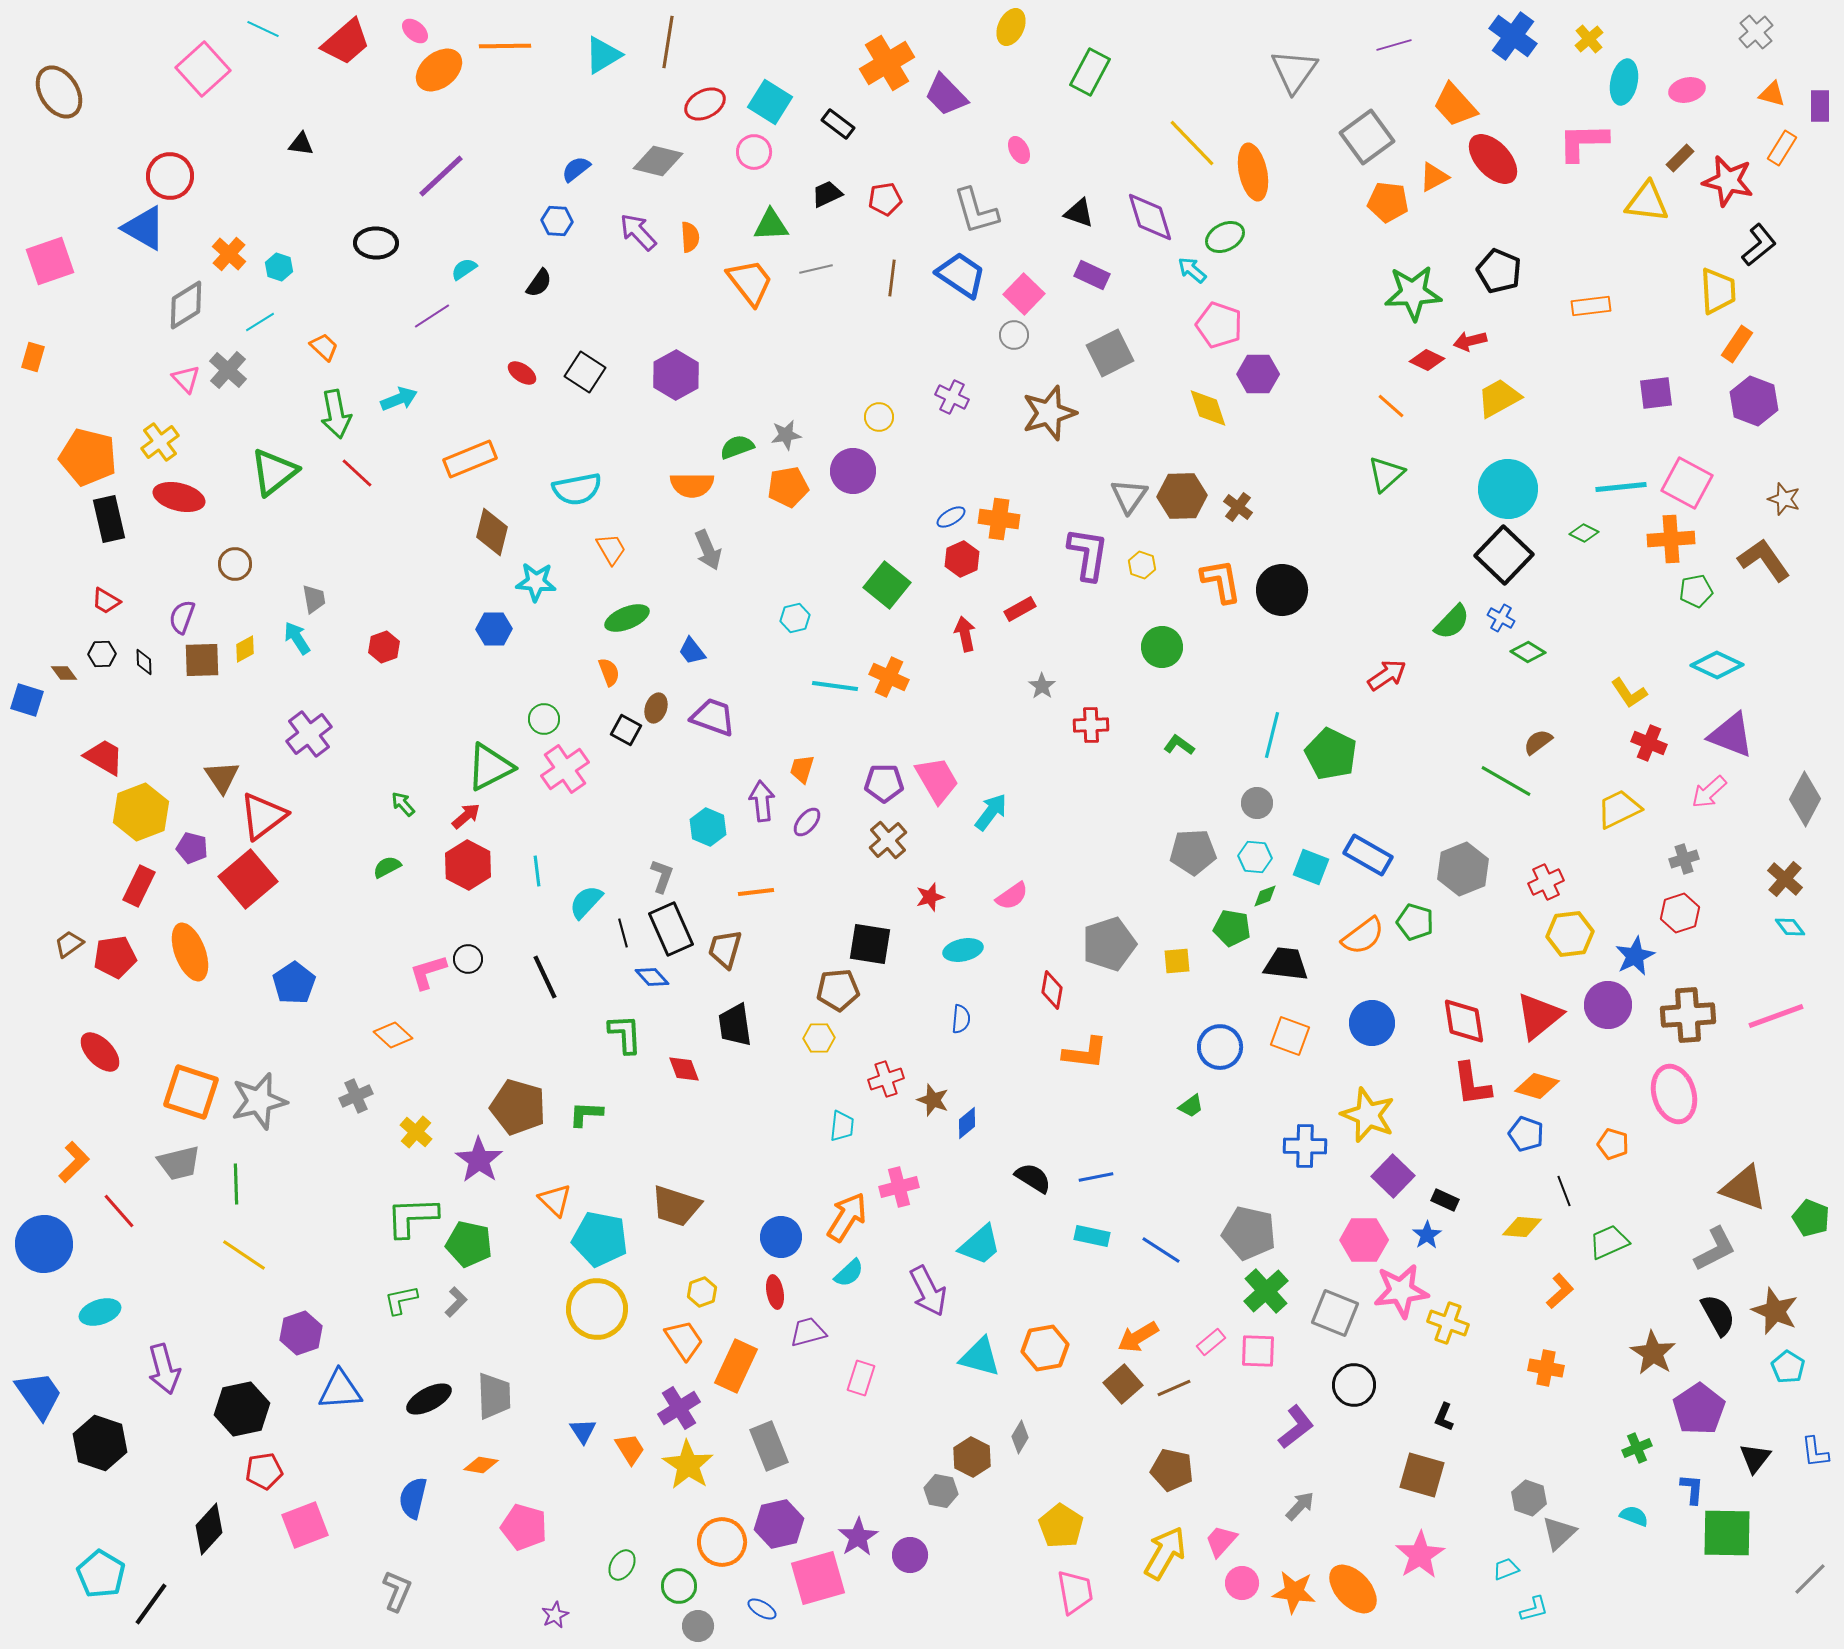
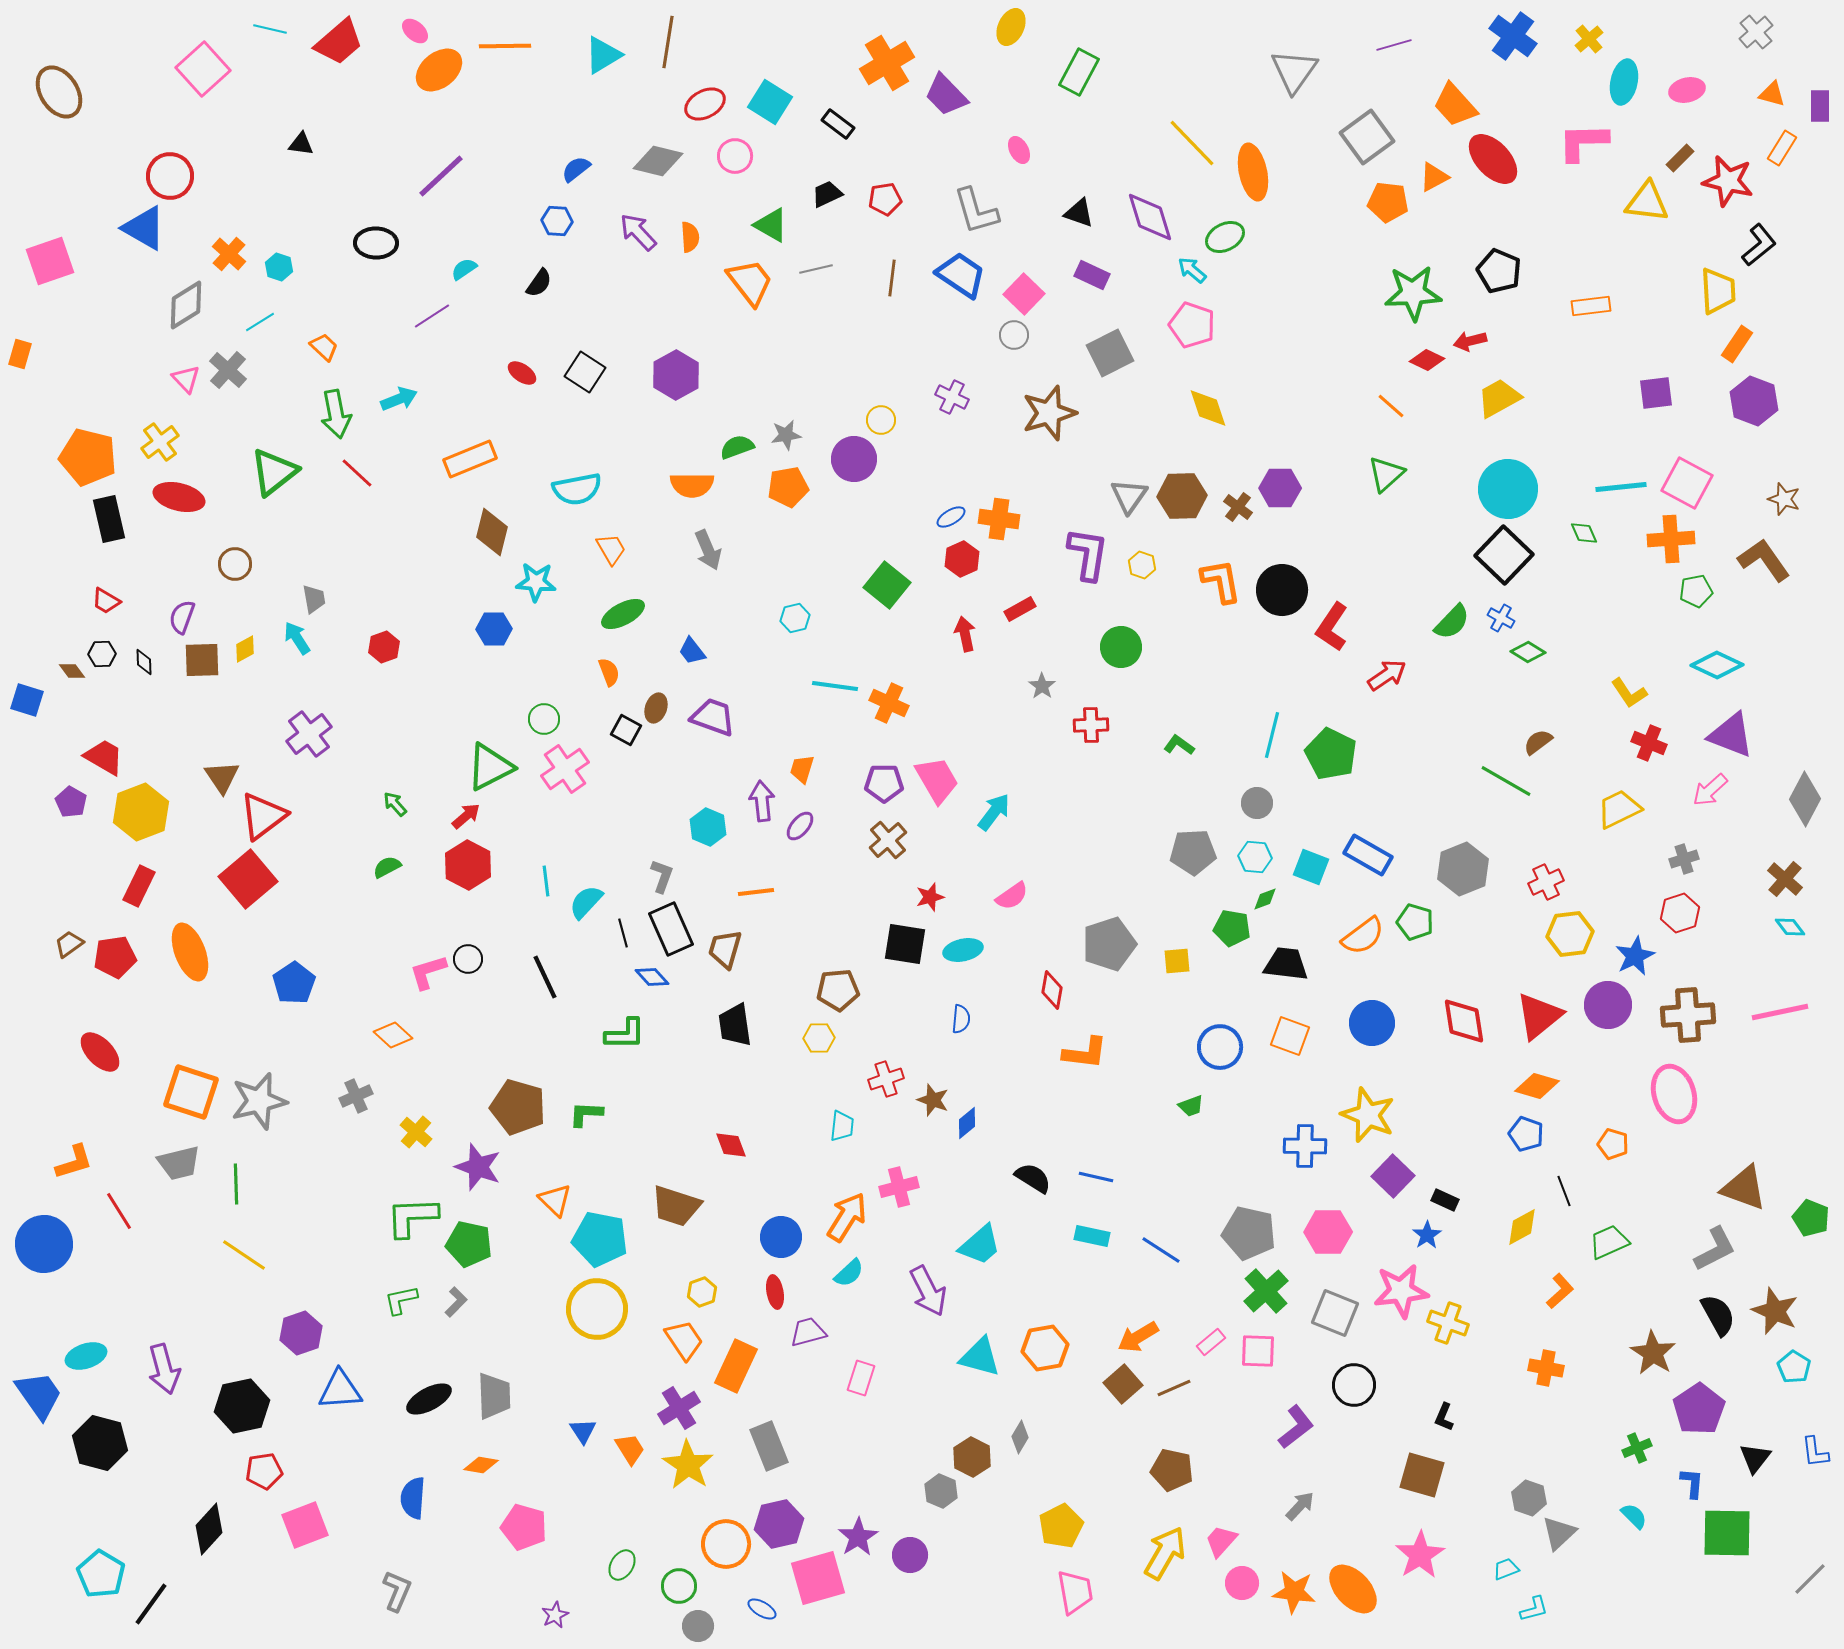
cyan line at (263, 29): moved 7 px right; rotated 12 degrees counterclockwise
red trapezoid at (346, 42): moved 7 px left
green rectangle at (1090, 72): moved 11 px left
pink circle at (754, 152): moved 19 px left, 4 px down
green triangle at (771, 225): rotated 33 degrees clockwise
pink pentagon at (1219, 325): moved 27 px left
orange rectangle at (33, 357): moved 13 px left, 3 px up
purple hexagon at (1258, 374): moved 22 px right, 114 px down
yellow circle at (879, 417): moved 2 px right, 3 px down
purple circle at (853, 471): moved 1 px right, 12 px up
green diamond at (1584, 533): rotated 40 degrees clockwise
green ellipse at (627, 618): moved 4 px left, 4 px up; rotated 6 degrees counterclockwise
green circle at (1162, 647): moved 41 px left
brown diamond at (64, 673): moved 8 px right, 2 px up
orange cross at (889, 677): moved 26 px down
pink arrow at (1709, 792): moved 1 px right, 2 px up
green arrow at (403, 804): moved 8 px left
cyan arrow at (991, 812): moved 3 px right
purple ellipse at (807, 822): moved 7 px left, 4 px down
purple pentagon at (192, 848): moved 121 px left, 46 px up; rotated 16 degrees clockwise
cyan line at (537, 871): moved 9 px right, 10 px down
green diamond at (1265, 896): moved 3 px down
black square at (870, 944): moved 35 px right
pink line at (1776, 1016): moved 4 px right, 4 px up; rotated 8 degrees clockwise
green L-shape at (625, 1034): rotated 93 degrees clockwise
red diamond at (684, 1069): moved 47 px right, 76 px down
red L-shape at (1472, 1084): moved 140 px left, 457 px up; rotated 42 degrees clockwise
green trapezoid at (1191, 1106): rotated 16 degrees clockwise
purple star at (479, 1160): moved 1 px left, 7 px down; rotated 15 degrees counterclockwise
orange L-shape at (74, 1162): rotated 27 degrees clockwise
blue line at (1096, 1177): rotated 24 degrees clockwise
red line at (119, 1211): rotated 9 degrees clockwise
yellow diamond at (1522, 1227): rotated 33 degrees counterclockwise
pink hexagon at (1364, 1240): moved 36 px left, 8 px up
cyan ellipse at (100, 1312): moved 14 px left, 44 px down
cyan pentagon at (1788, 1367): moved 6 px right
black hexagon at (242, 1409): moved 3 px up
black hexagon at (100, 1443): rotated 4 degrees counterclockwise
blue L-shape at (1692, 1489): moved 6 px up
gray hexagon at (941, 1491): rotated 12 degrees clockwise
blue semicircle at (413, 1498): rotated 9 degrees counterclockwise
cyan semicircle at (1634, 1516): rotated 24 degrees clockwise
yellow pentagon at (1061, 1526): rotated 12 degrees clockwise
orange circle at (722, 1542): moved 4 px right, 2 px down
